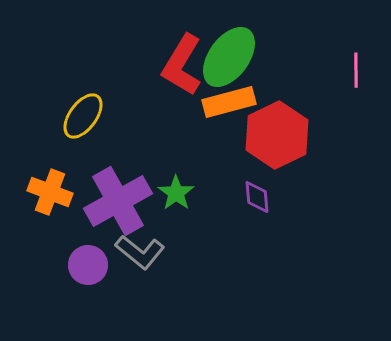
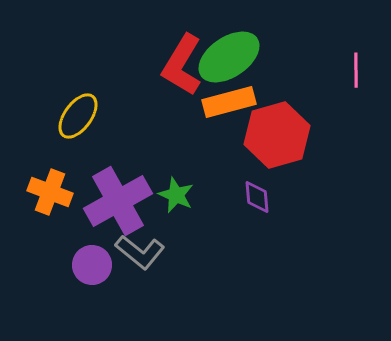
green ellipse: rotated 20 degrees clockwise
yellow ellipse: moved 5 px left
red hexagon: rotated 10 degrees clockwise
green star: moved 2 px down; rotated 12 degrees counterclockwise
purple circle: moved 4 px right
